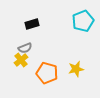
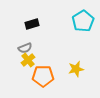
cyan pentagon: rotated 10 degrees counterclockwise
yellow cross: moved 7 px right
orange pentagon: moved 4 px left, 3 px down; rotated 15 degrees counterclockwise
